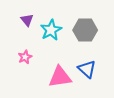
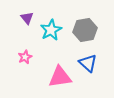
purple triangle: moved 2 px up
gray hexagon: rotated 10 degrees counterclockwise
blue triangle: moved 1 px right, 6 px up
